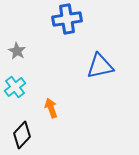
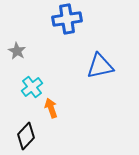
cyan cross: moved 17 px right
black diamond: moved 4 px right, 1 px down
